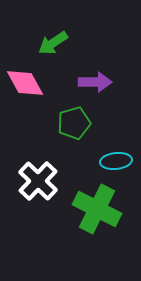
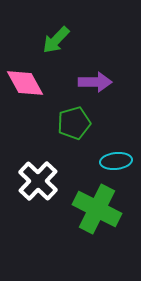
green arrow: moved 3 px right, 3 px up; rotated 12 degrees counterclockwise
